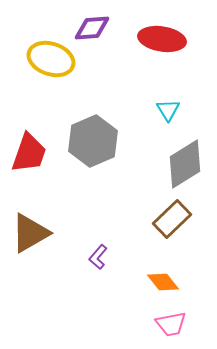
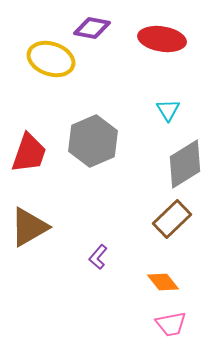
purple diamond: rotated 15 degrees clockwise
brown triangle: moved 1 px left, 6 px up
